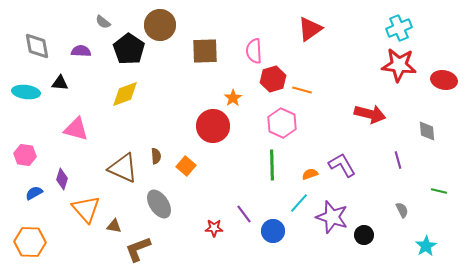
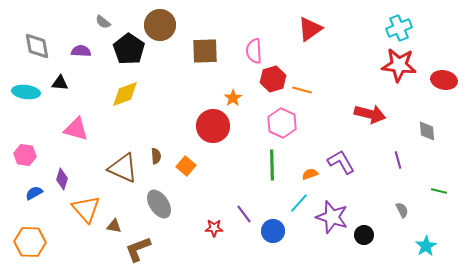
purple L-shape at (342, 165): moved 1 px left, 3 px up
